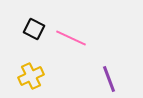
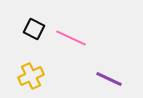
purple line: rotated 44 degrees counterclockwise
